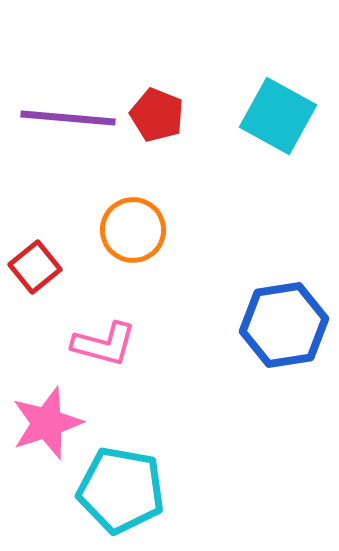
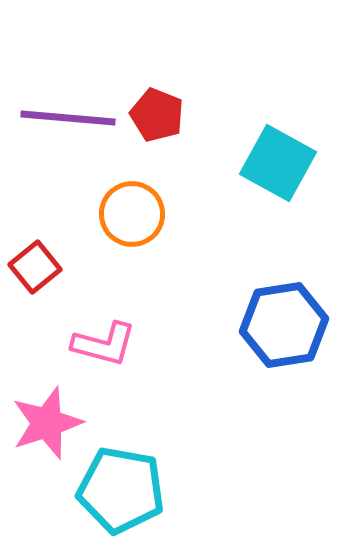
cyan square: moved 47 px down
orange circle: moved 1 px left, 16 px up
